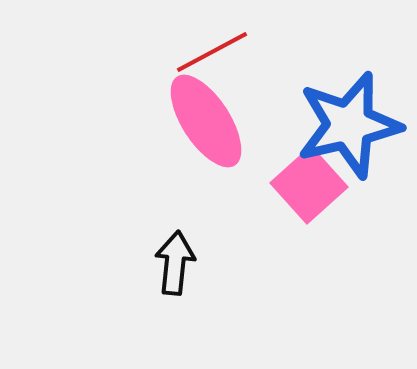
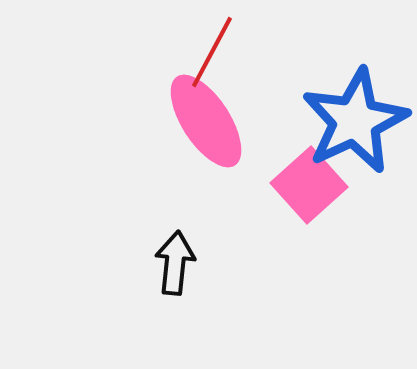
red line: rotated 34 degrees counterclockwise
blue star: moved 6 px right, 4 px up; rotated 12 degrees counterclockwise
